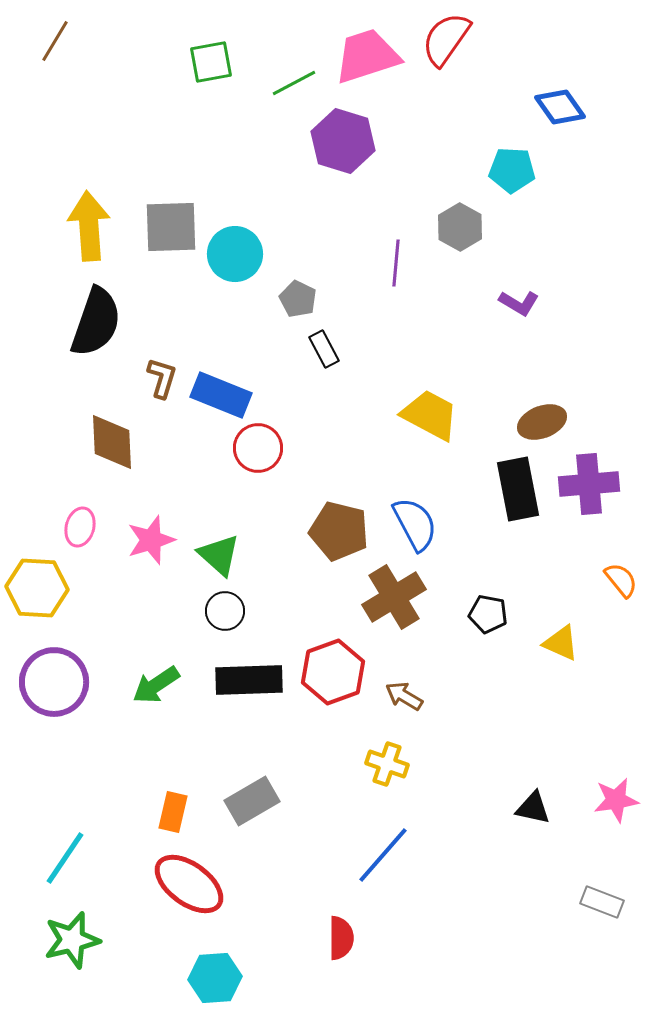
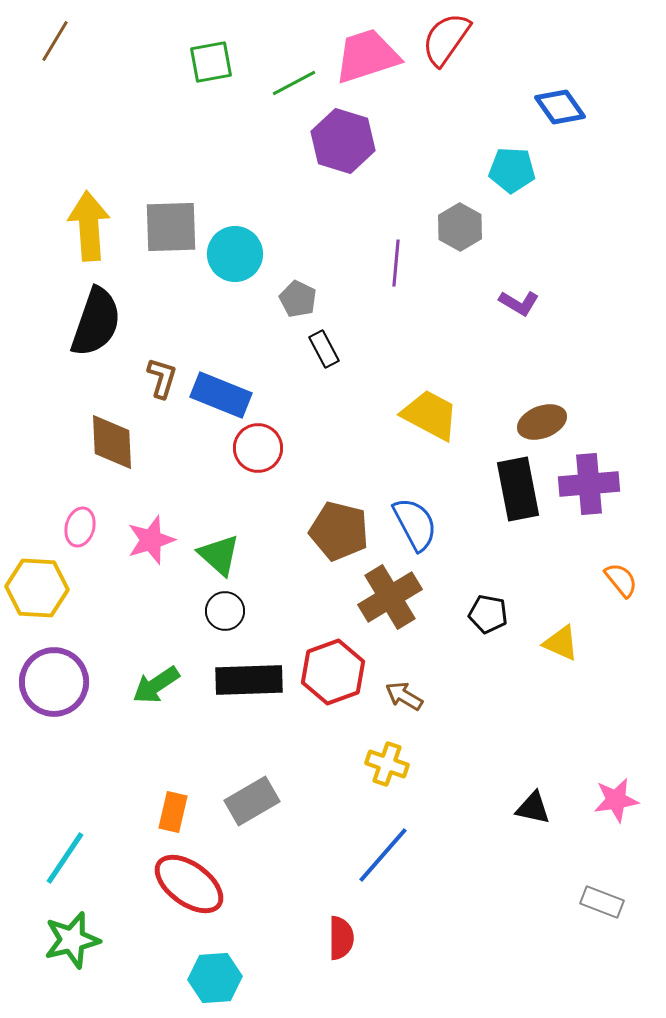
brown cross at (394, 597): moved 4 px left
